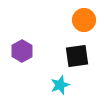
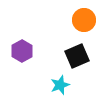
black square: rotated 15 degrees counterclockwise
